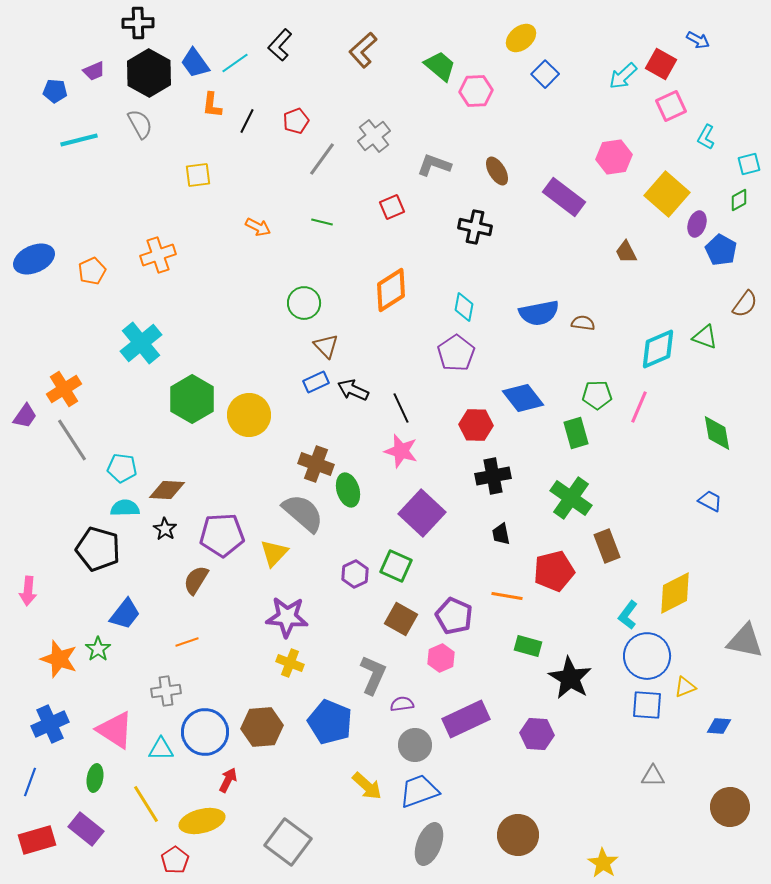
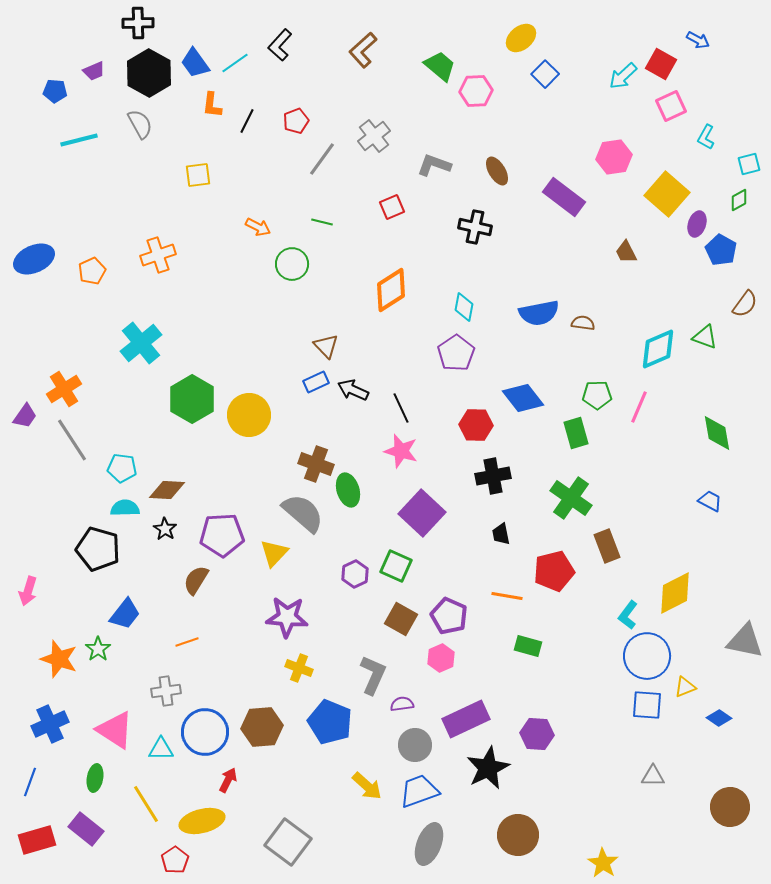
green circle at (304, 303): moved 12 px left, 39 px up
pink arrow at (28, 591): rotated 12 degrees clockwise
purple pentagon at (454, 616): moved 5 px left
yellow cross at (290, 663): moved 9 px right, 5 px down
black star at (570, 678): moved 82 px left, 90 px down; rotated 15 degrees clockwise
blue diamond at (719, 726): moved 8 px up; rotated 30 degrees clockwise
